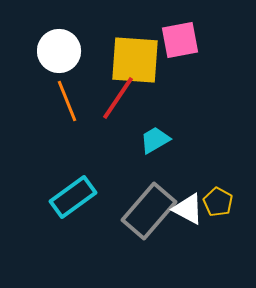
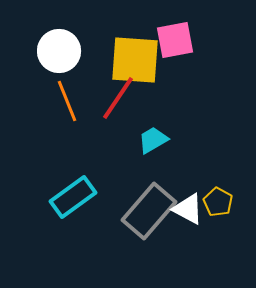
pink square: moved 5 px left
cyan trapezoid: moved 2 px left
